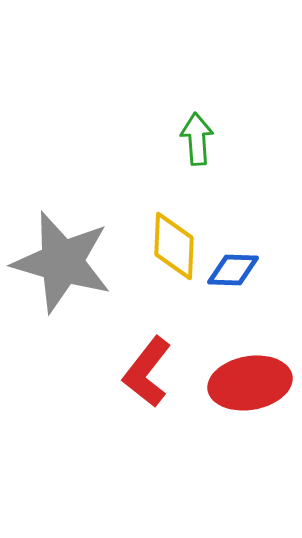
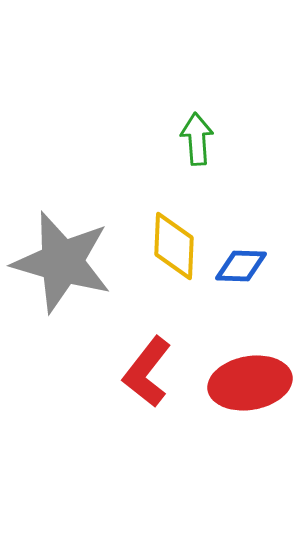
blue diamond: moved 8 px right, 4 px up
